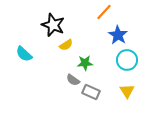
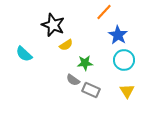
cyan circle: moved 3 px left
gray rectangle: moved 2 px up
